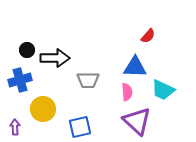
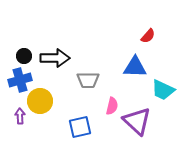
black circle: moved 3 px left, 6 px down
pink semicircle: moved 15 px left, 14 px down; rotated 18 degrees clockwise
yellow circle: moved 3 px left, 8 px up
purple arrow: moved 5 px right, 11 px up
